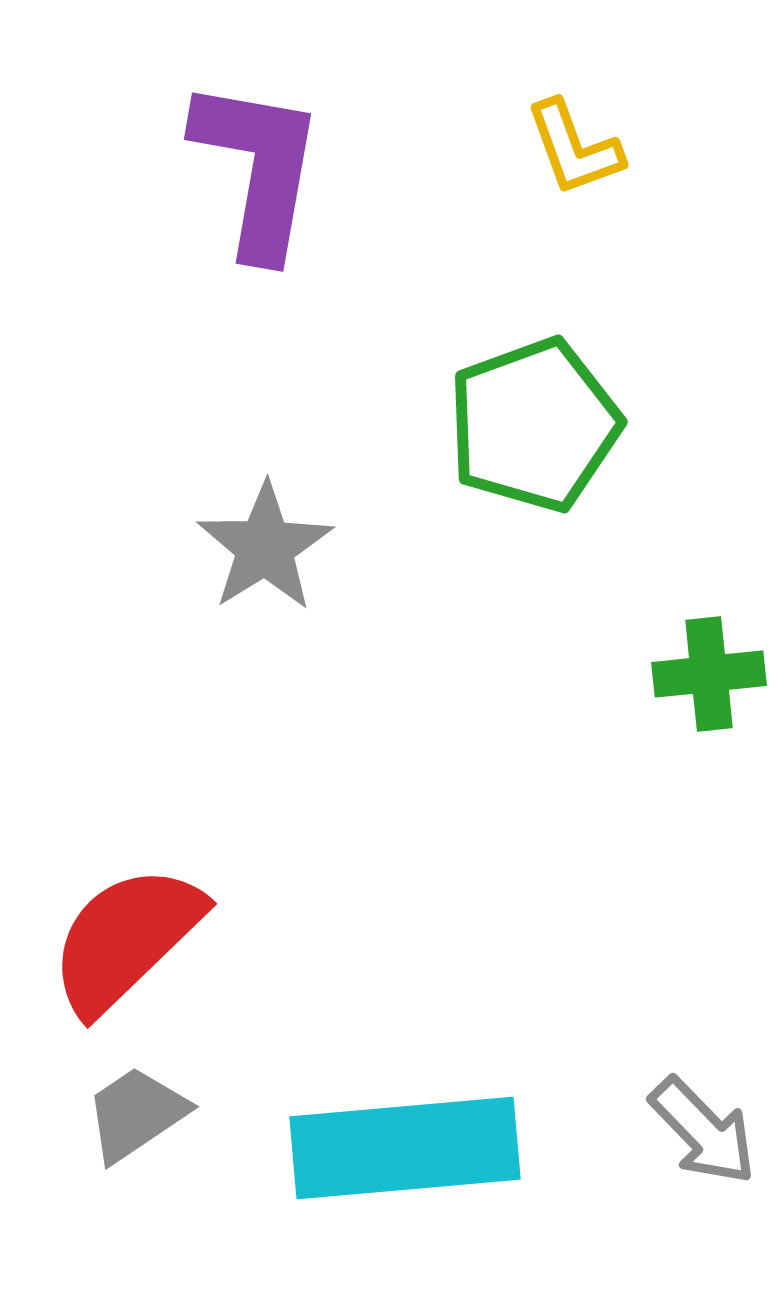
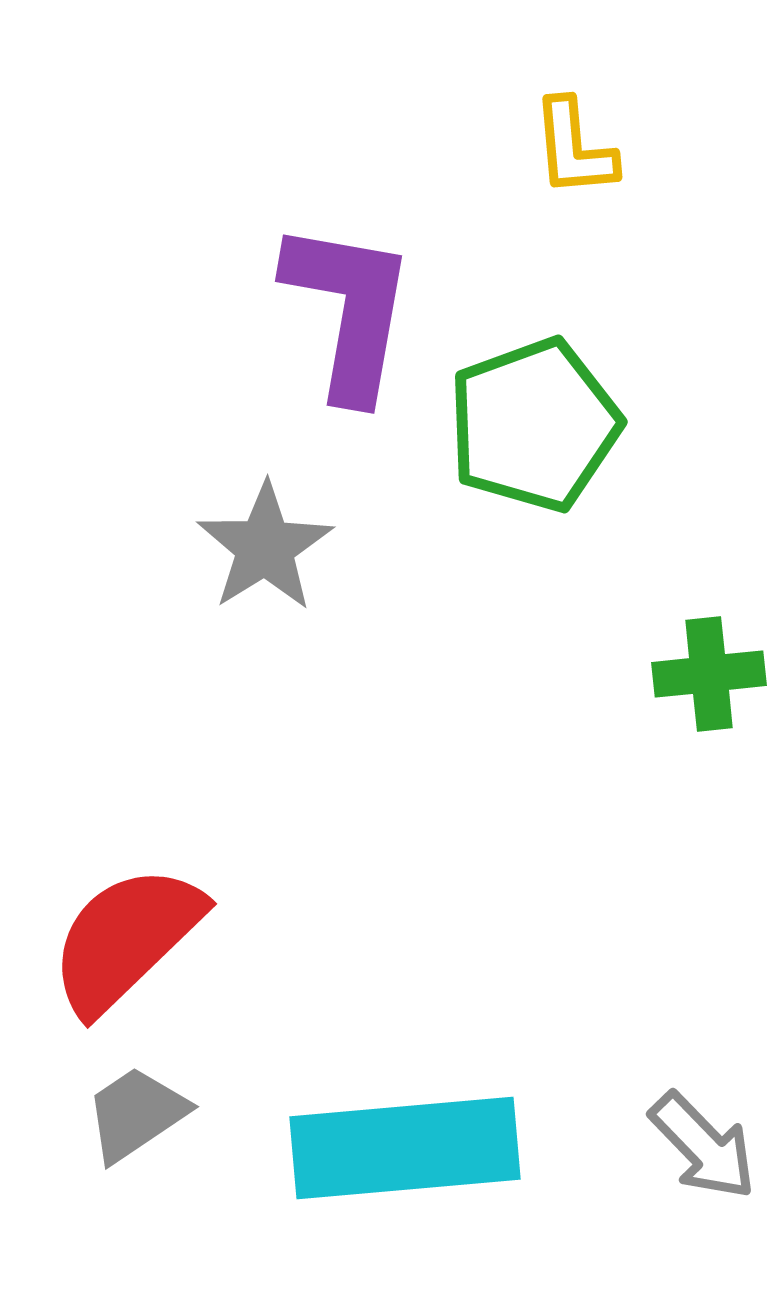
yellow L-shape: rotated 15 degrees clockwise
purple L-shape: moved 91 px right, 142 px down
gray arrow: moved 15 px down
